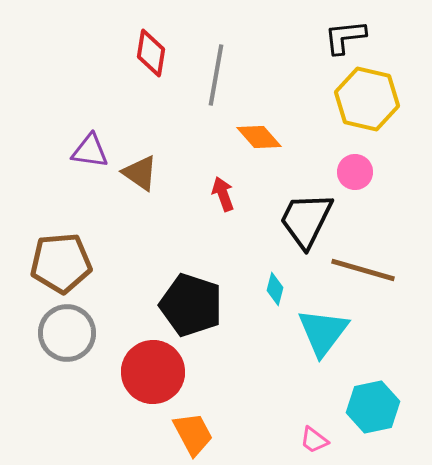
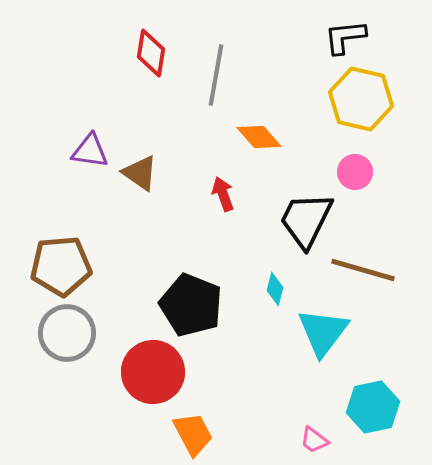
yellow hexagon: moved 6 px left
brown pentagon: moved 3 px down
black pentagon: rotated 4 degrees clockwise
